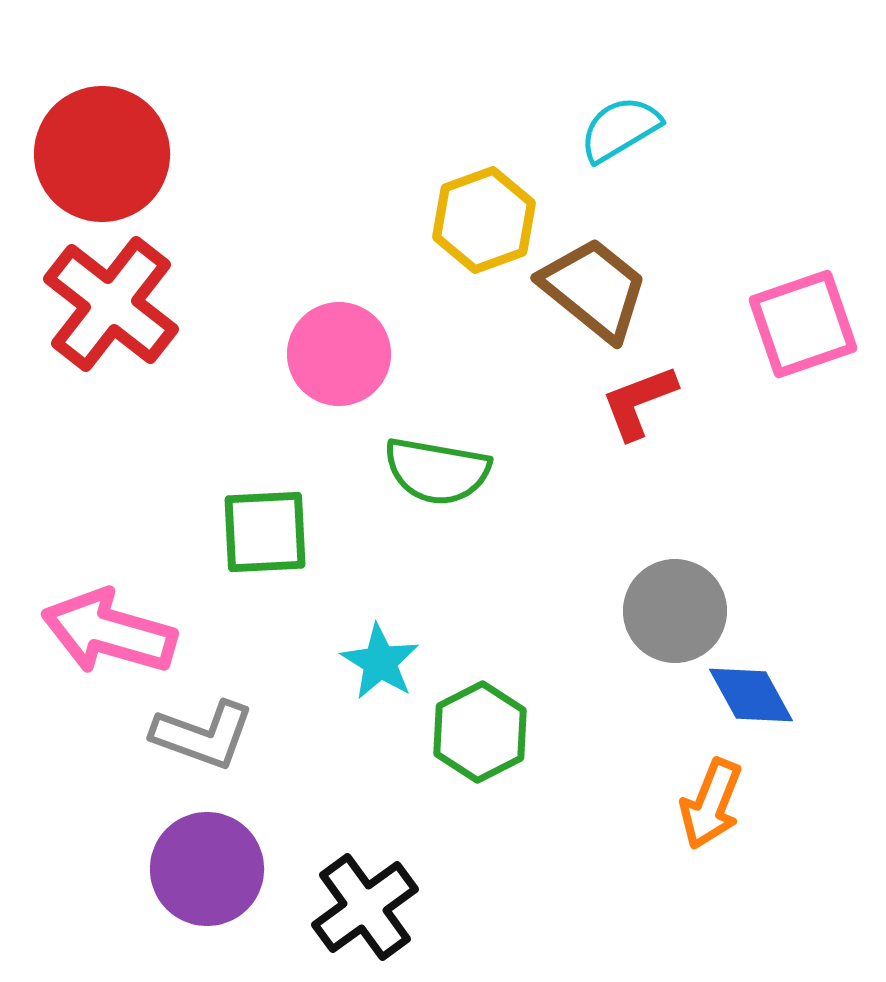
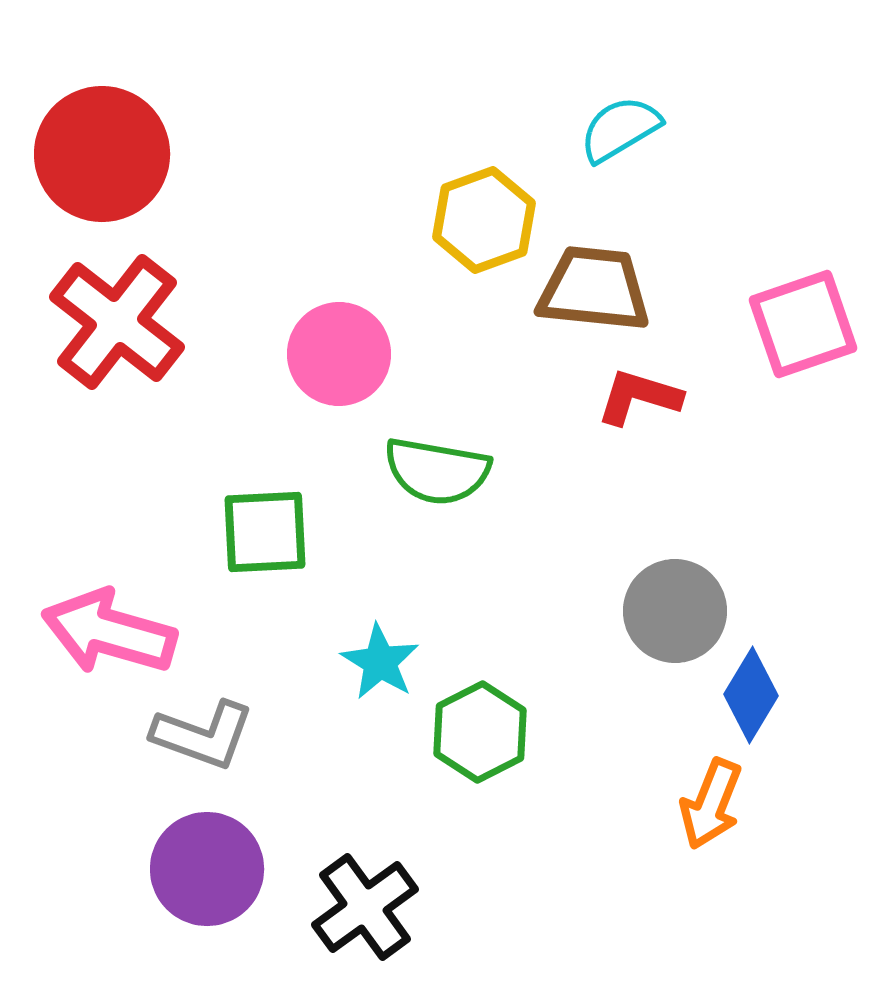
brown trapezoid: rotated 33 degrees counterclockwise
red cross: moved 6 px right, 18 px down
red L-shape: moved 5 px up; rotated 38 degrees clockwise
blue diamond: rotated 60 degrees clockwise
